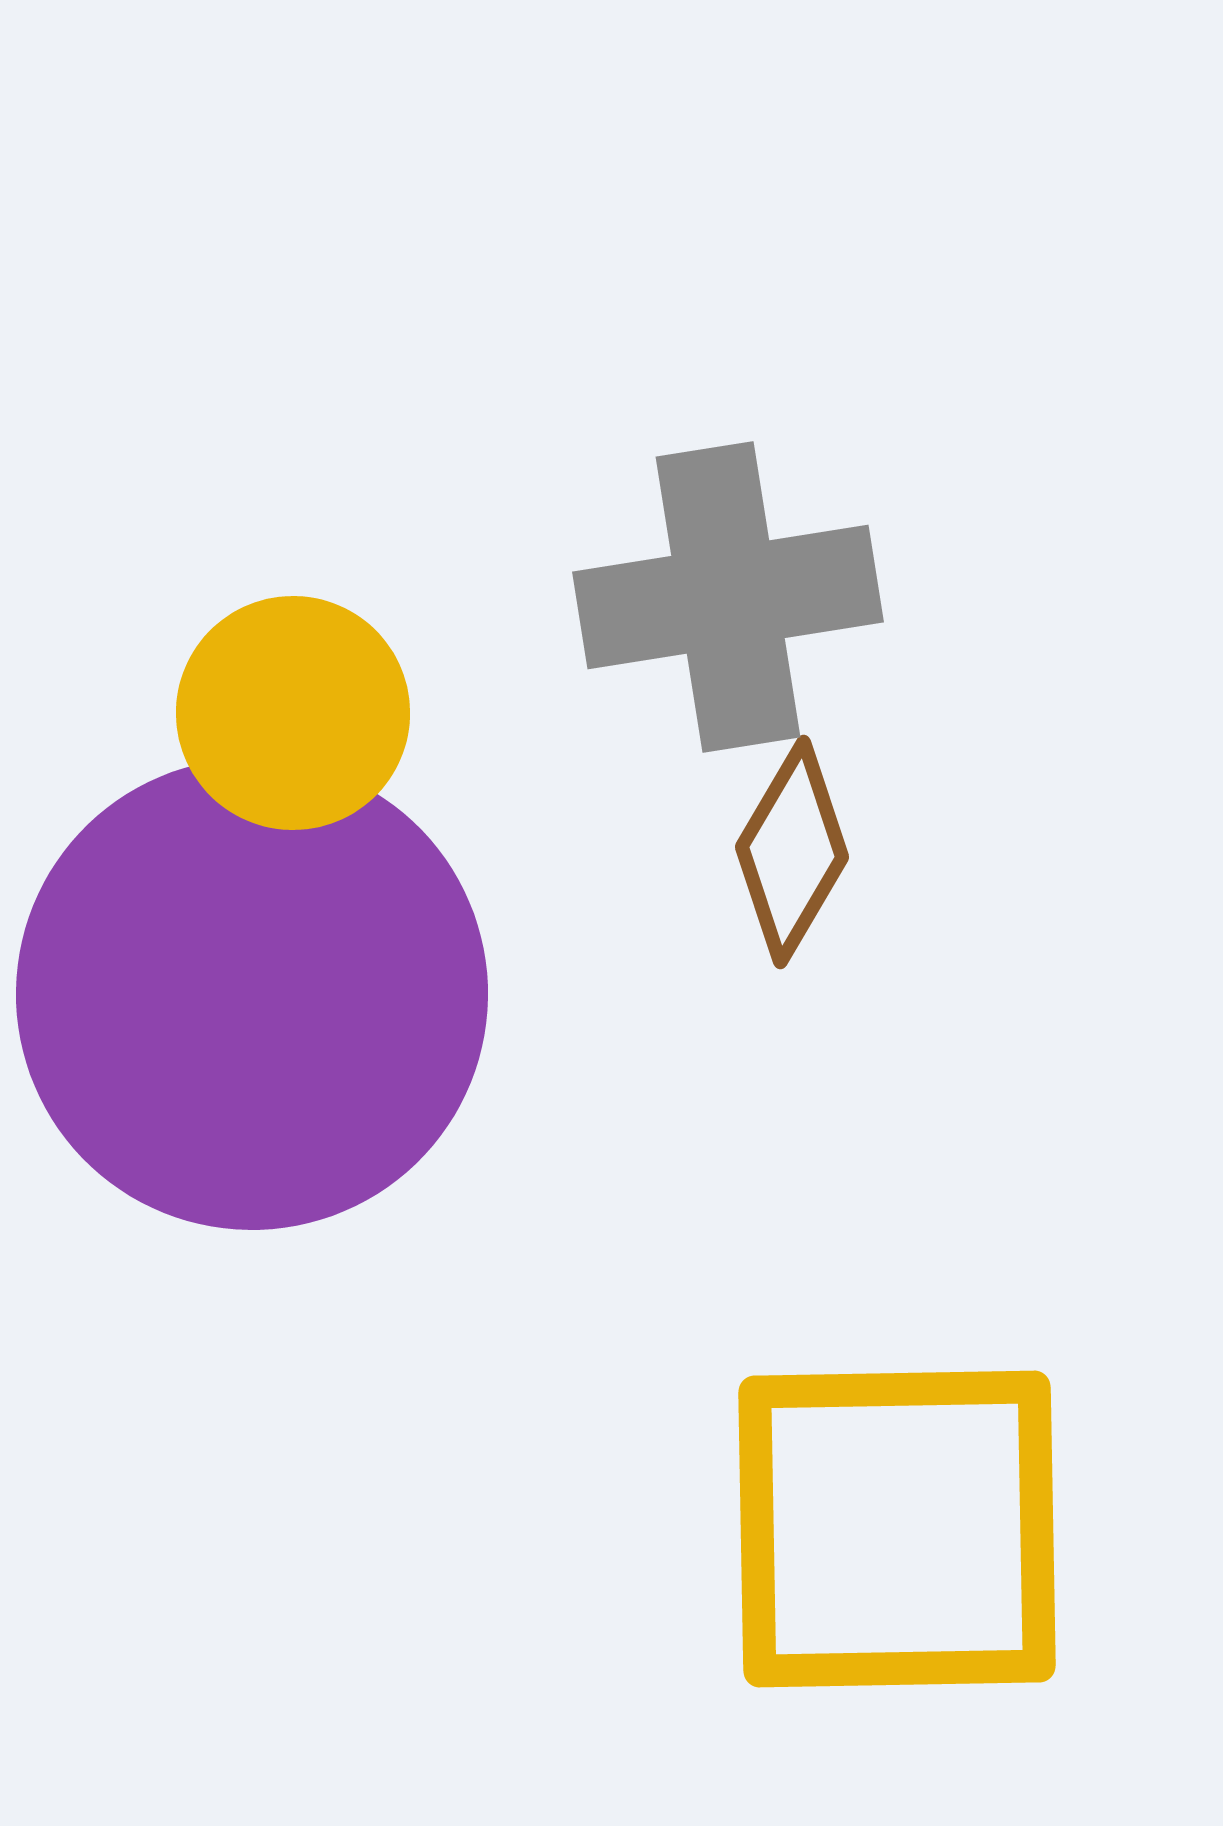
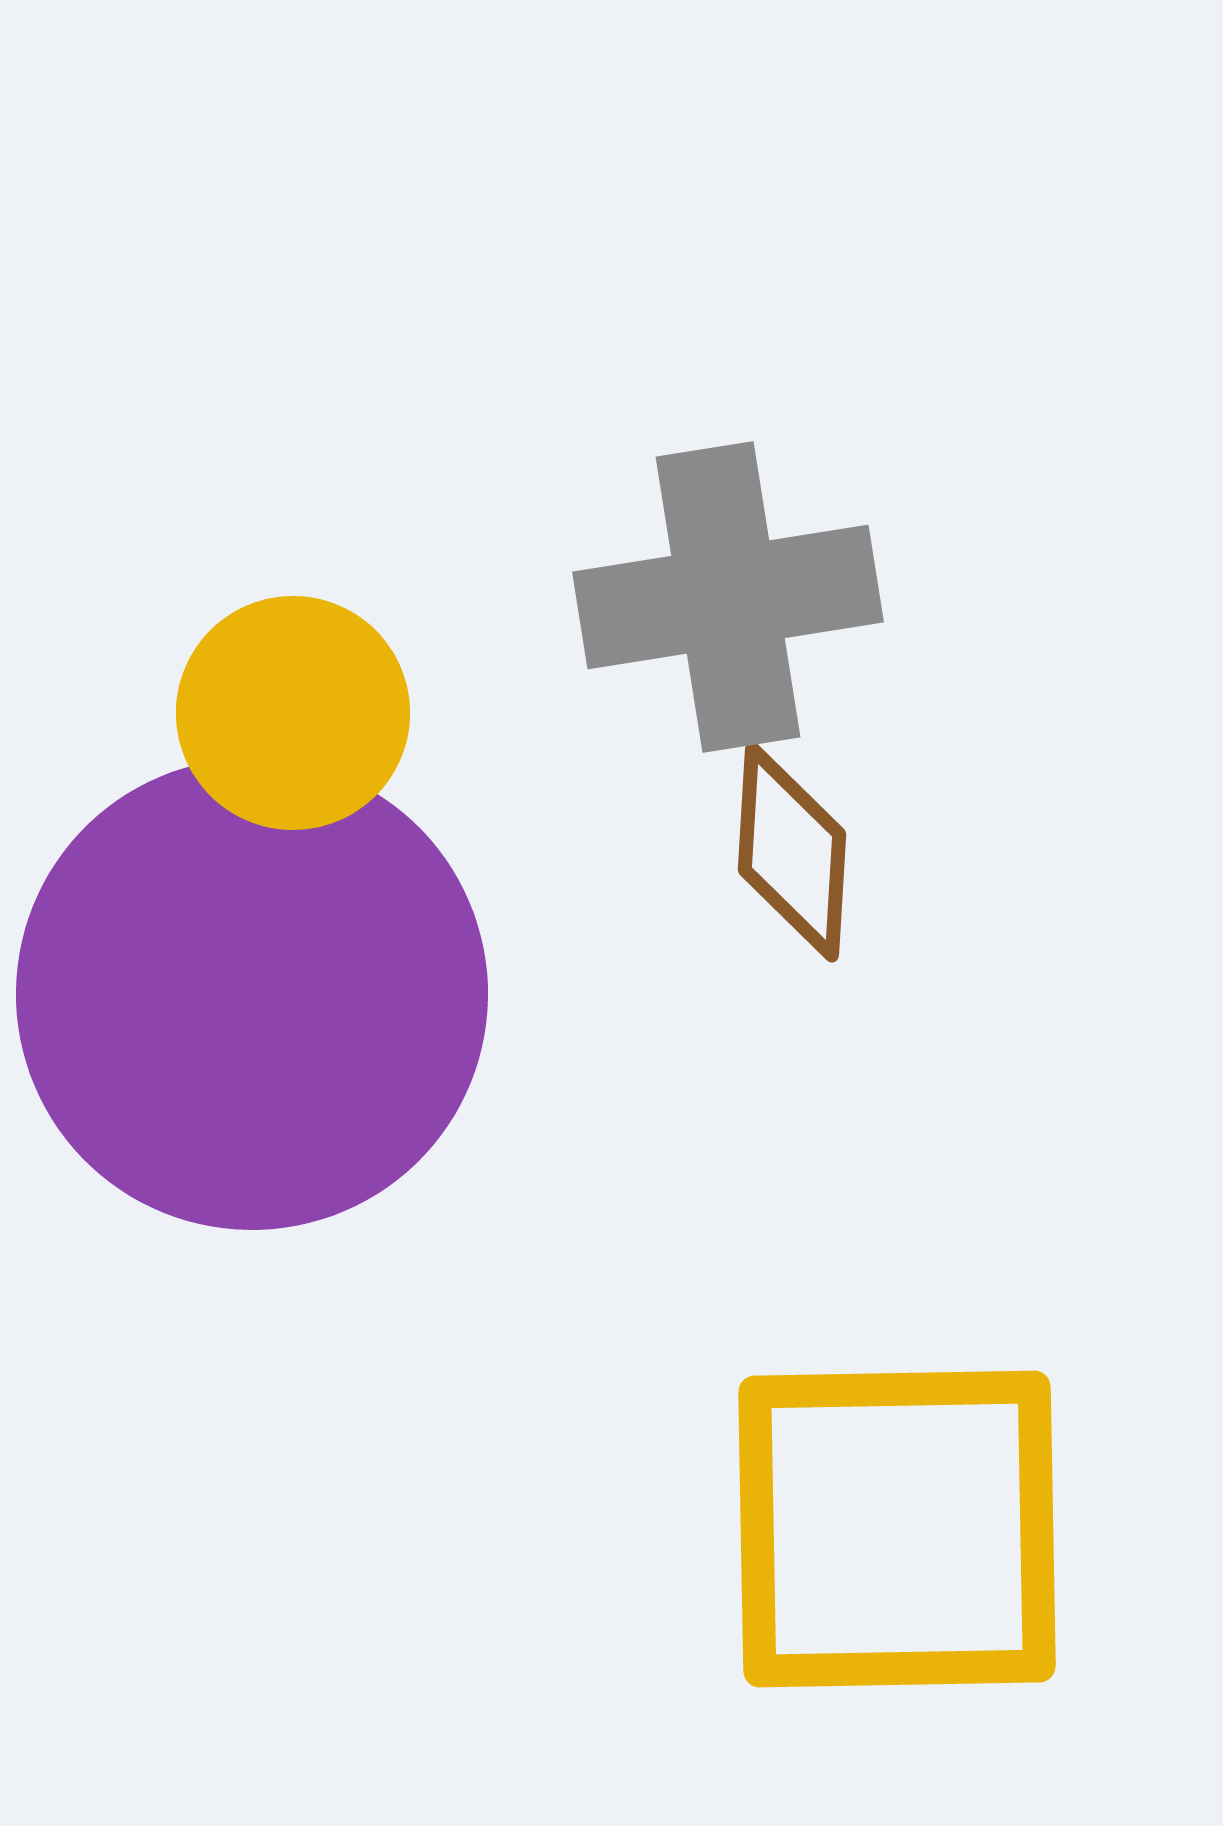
brown diamond: rotated 27 degrees counterclockwise
